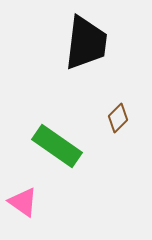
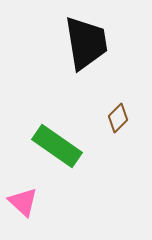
black trapezoid: rotated 16 degrees counterclockwise
pink triangle: rotated 8 degrees clockwise
